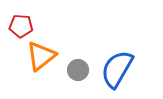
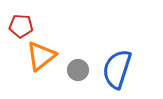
blue semicircle: rotated 12 degrees counterclockwise
